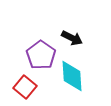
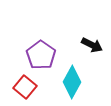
black arrow: moved 20 px right, 7 px down
cyan diamond: moved 6 px down; rotated 32 degrees clockwise
